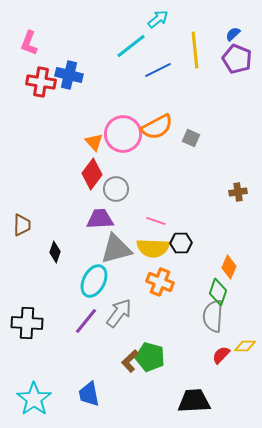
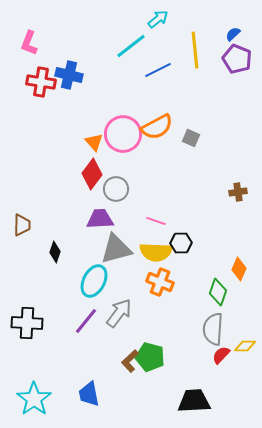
yellow semicircle: moved 3 px right, 4 px down
orange diamond: moved 10 px right, 2 px down
gray semicircle: moved 13 px down
